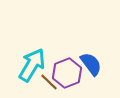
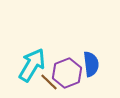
blue semicircle: rotated 30 degrees clockwise
